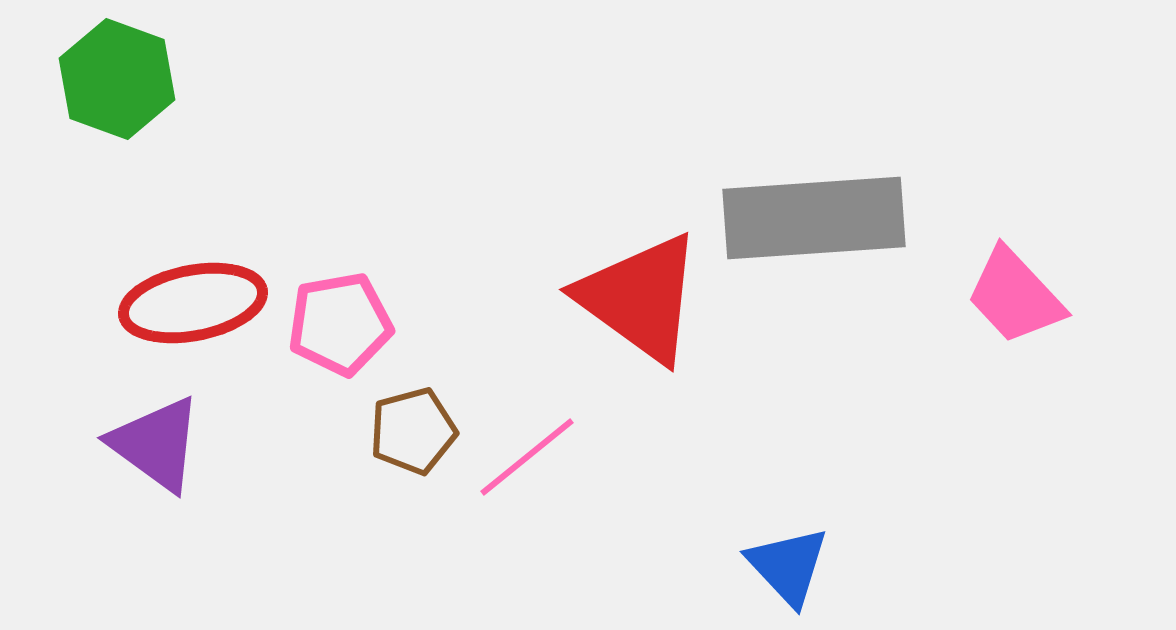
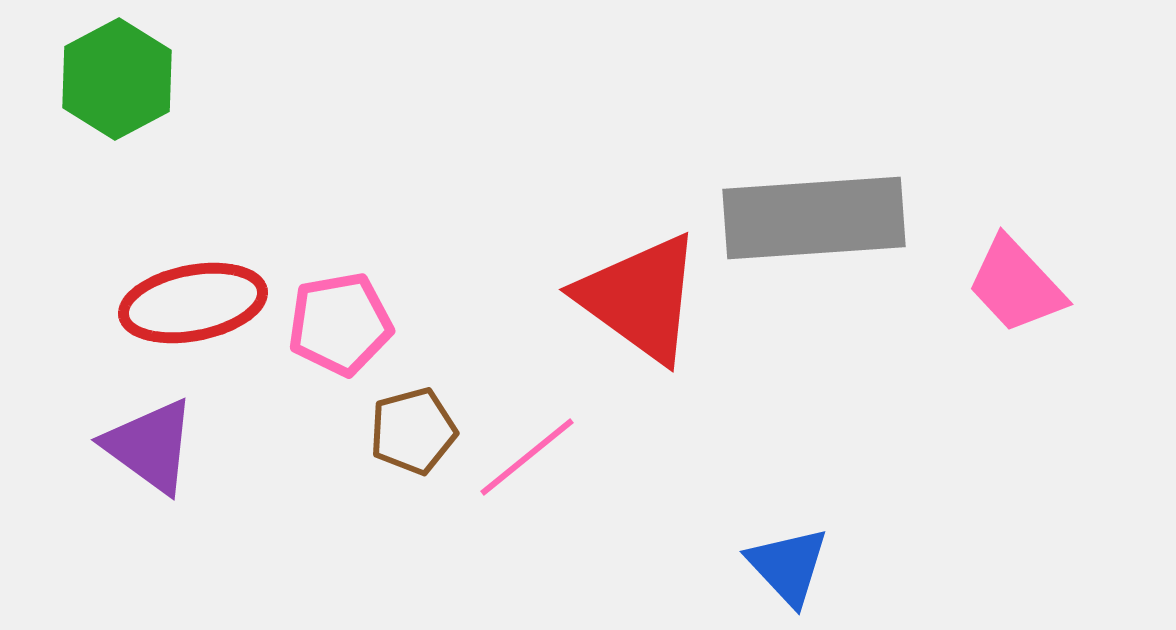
green hexagon: rotated 12 degrees clockwise
pink trapezoid: moved 1 px right, 11 px up
purple triangle: moved 6 px left, 2 px down
